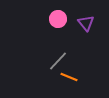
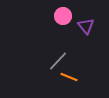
pink circle: moved 5 px right, 3 px up
purple triangle: moved 3 px down
